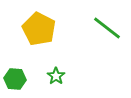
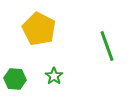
green line: moved 18 px down; rotated 32 degrees clockwise
green star: moved 2 px left
